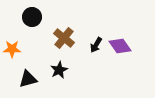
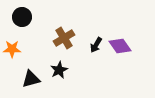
black circle: moved 10 px left
brown cross: rotated 20 degrees clockwise
black triangle: moved 3 px right
